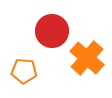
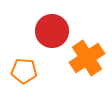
orange cross: rotated 16 degrees clockwise
